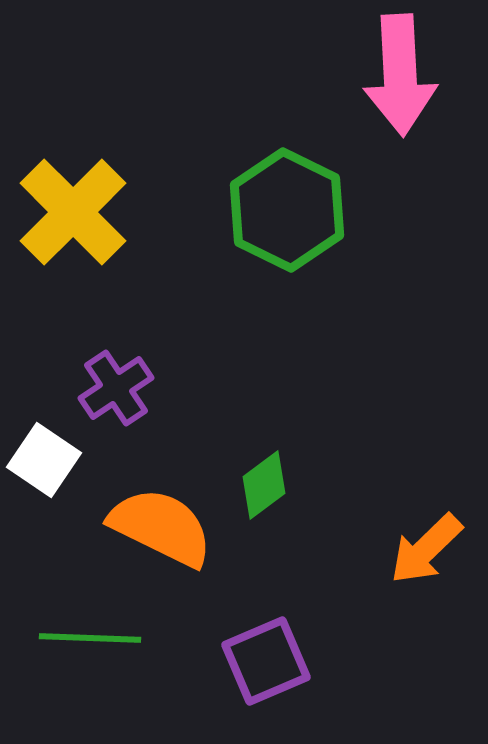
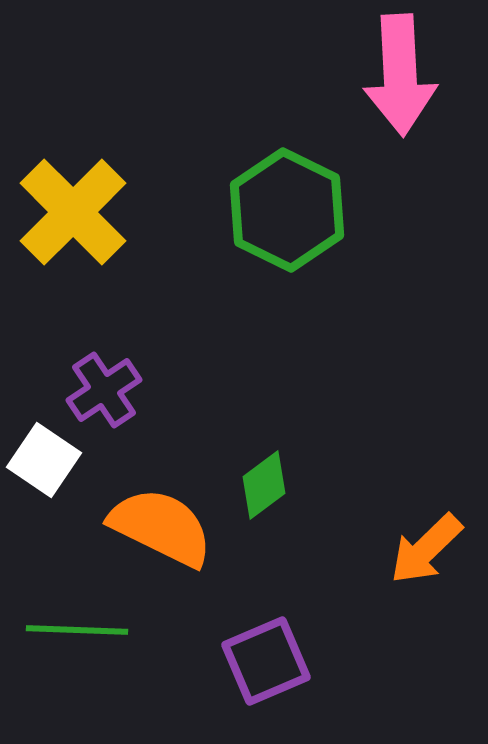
purple cross: moved 12 px left, 2 px down
green line: moved 13 px left, 8 px up
